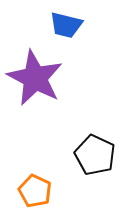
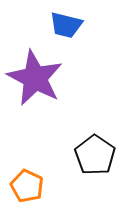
black pentagon: rotated 9 degrees clockwise
orange pentagon: moved 8 px left, 5 px up
